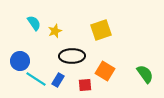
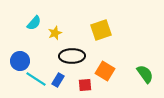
cyan semicircle: rotated 77 degrees clockwise
yellow star: moved 2 px down
